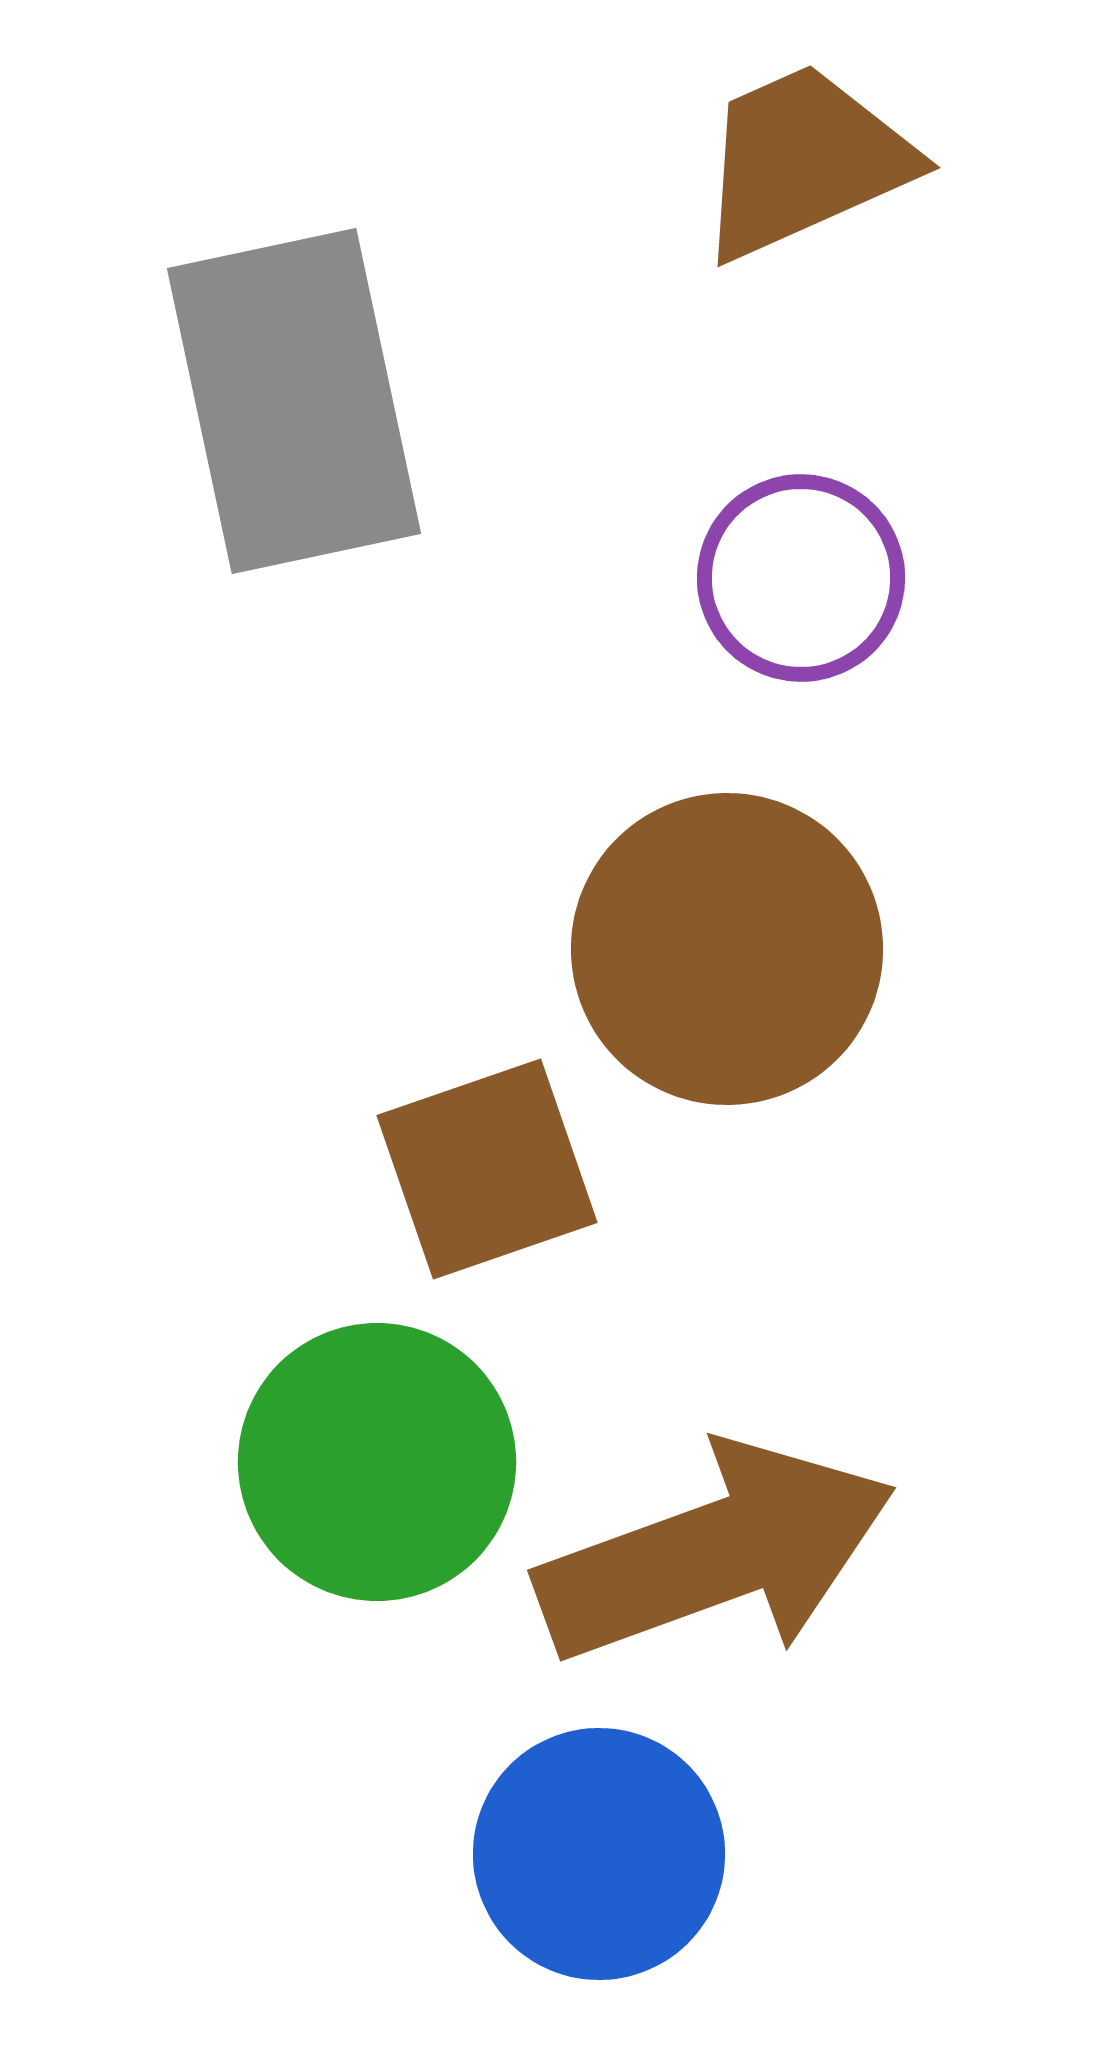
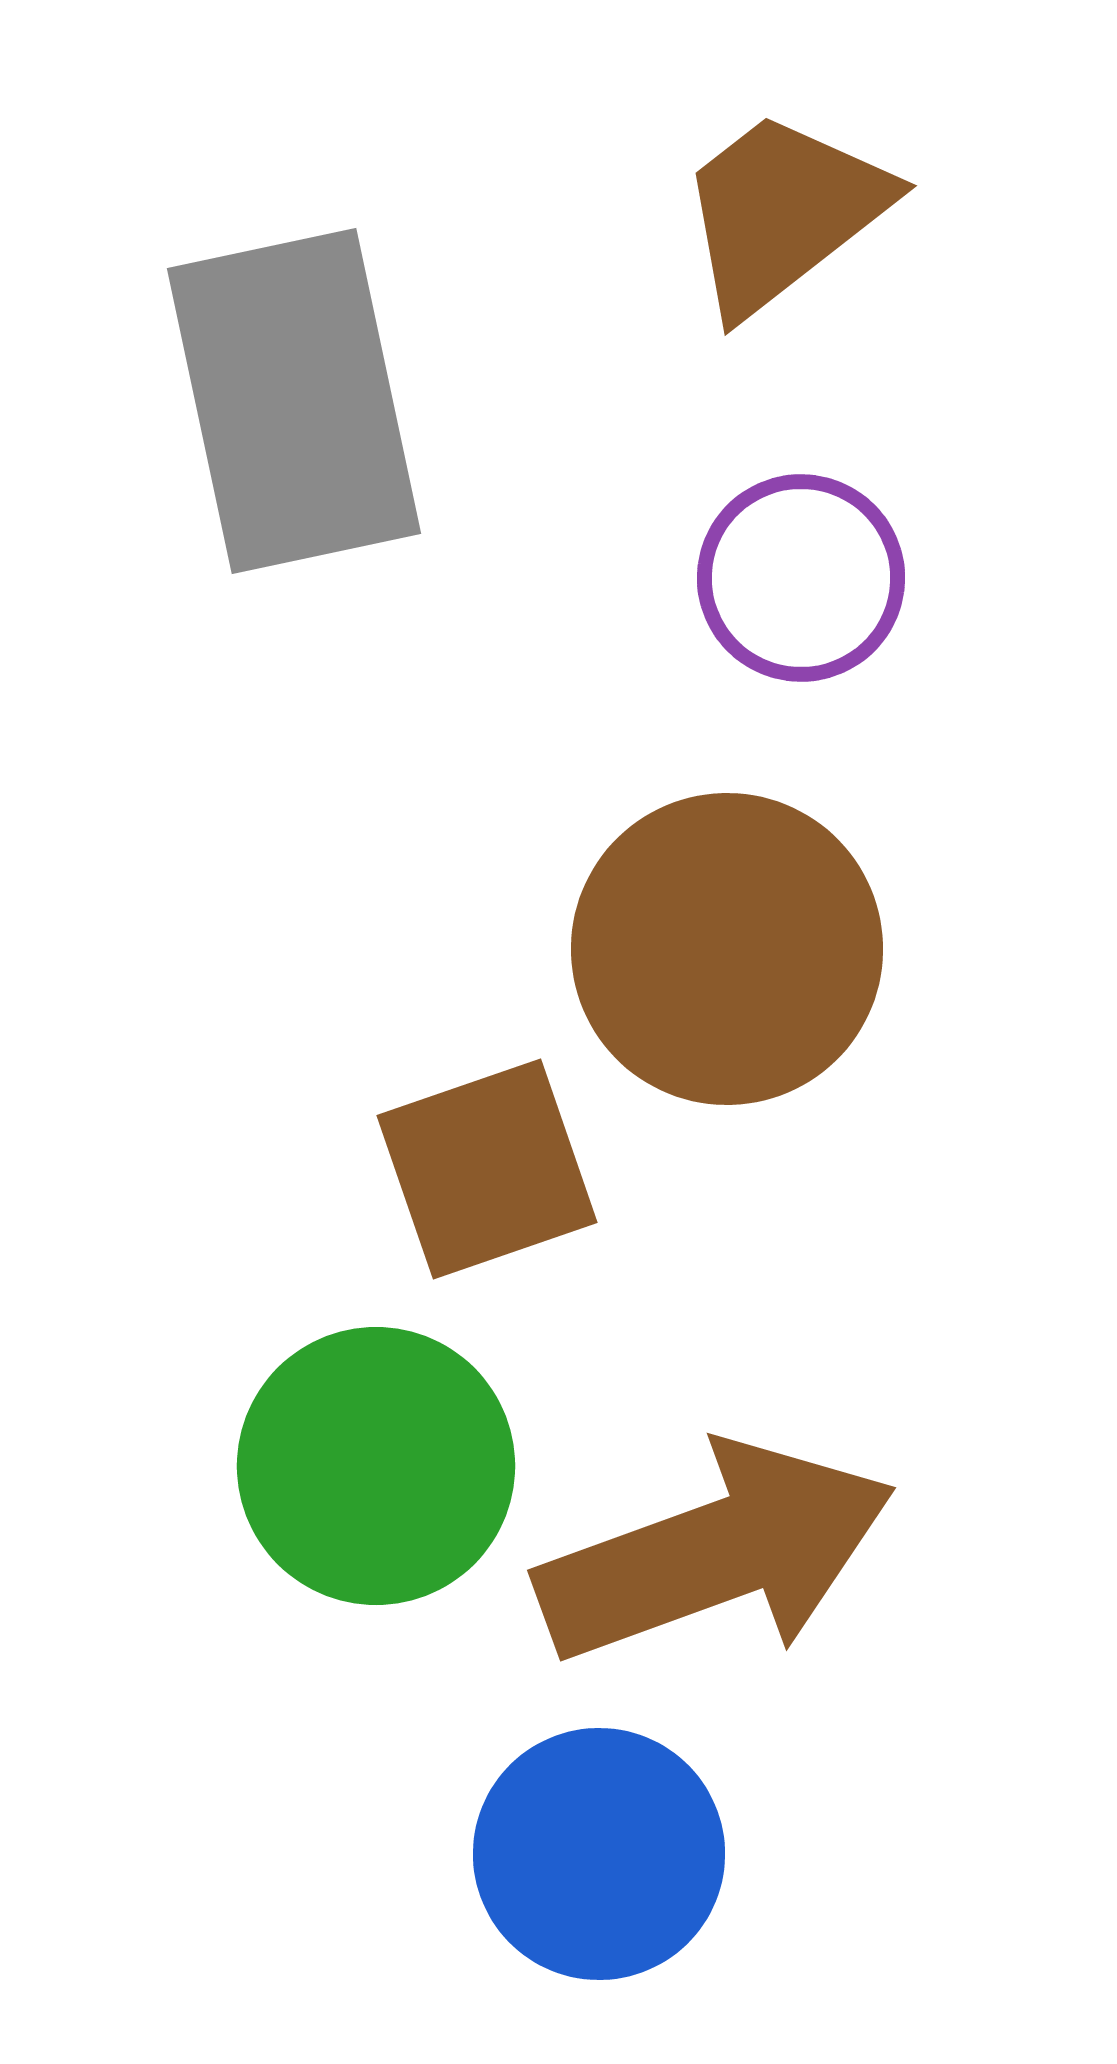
brown trapezoid: moved 21 px left, 51 px down; rotated 14 degrees counterclockwise
green circle: moved 1 px left, 4 px down
